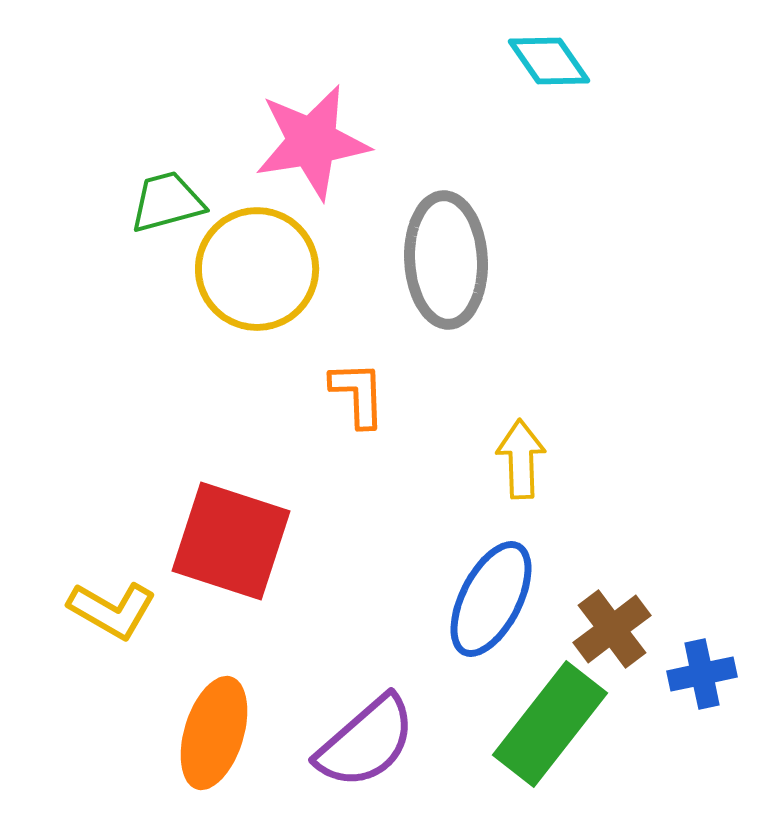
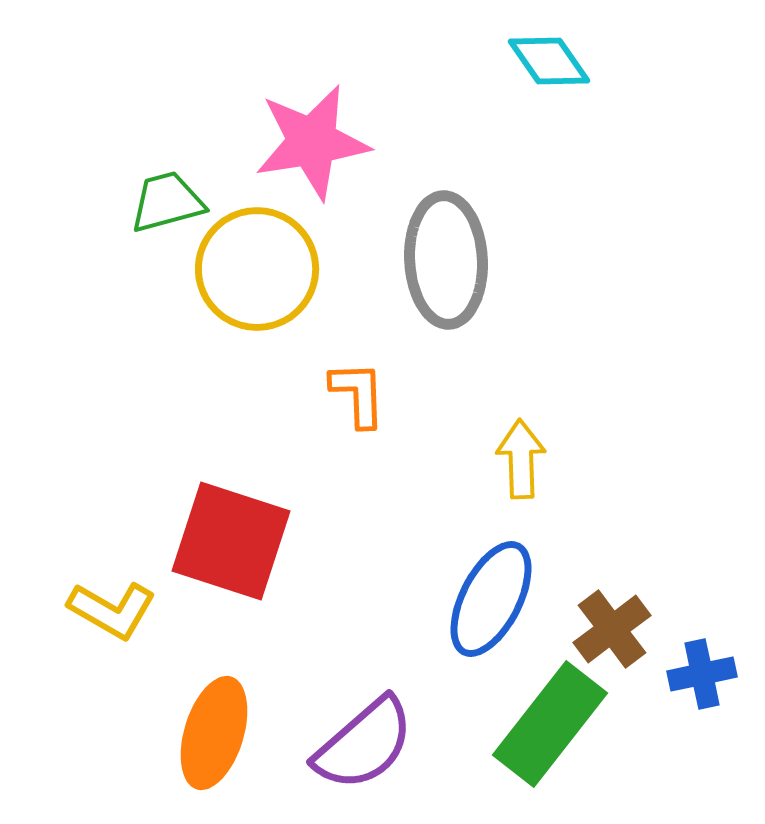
purple semicircle: moved 2 px left, 2 px down
